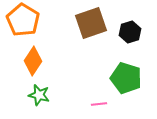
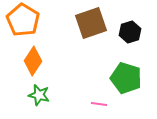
pink line: rotated 14 degrees clockwise
